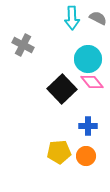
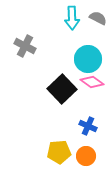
gray cross: moved 2 px right, 1 px down
pink diamond: rotated 15 degrees counterclockwise
blue cross: rotated 24 degrees clockwise
